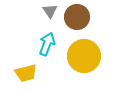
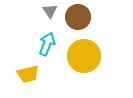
brown circle: moved 1 px right
yellow trapezoid: moved 2 px right, 1 px down
